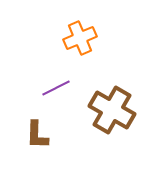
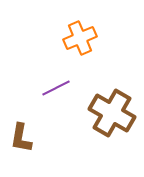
brown cross: moved 3 px down
brown L-shape: moved 16 px left, 3 px down; rotated 8 degrees clockwise
